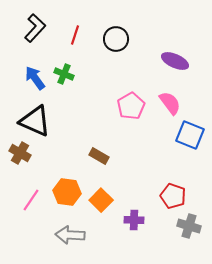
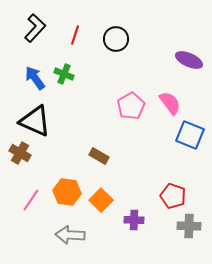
purple ellipse: moved 14 px right, 1 px up
gray cross: rotated 15 degrees counterclockwise
